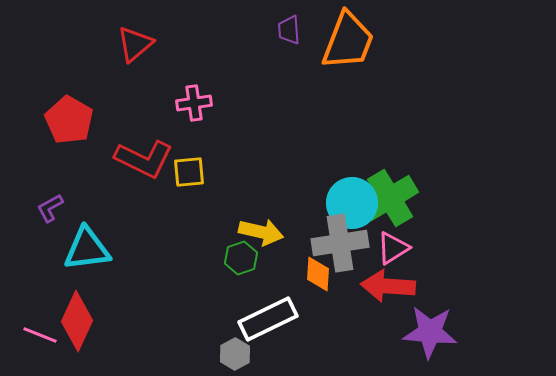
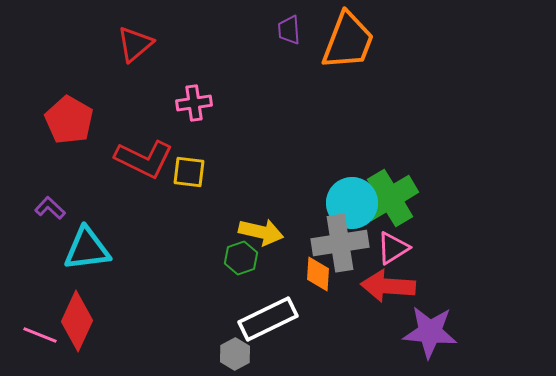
yellow square: rotated 12 degrees clockwise
purple L-shape: rotated 72 degrees clockwise
